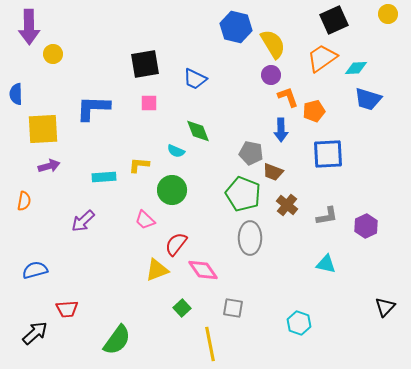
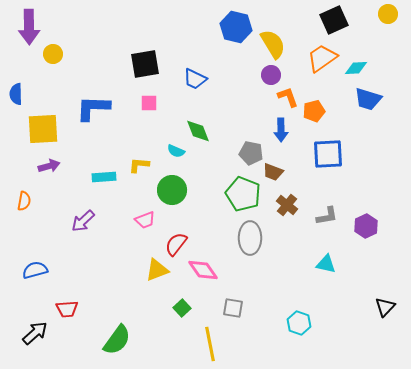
pink trapezoid at (145, 220): rotated 65 degrees counterclockwise
